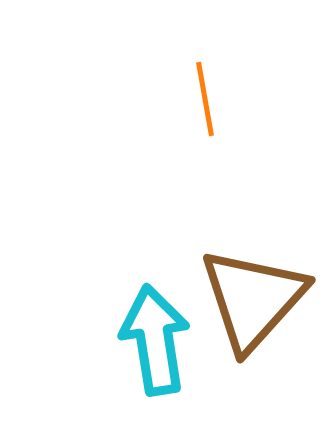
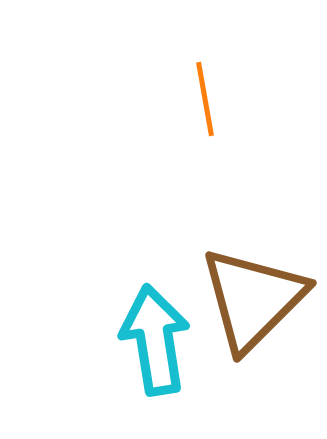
brown triangle: rotated 3 degrees clockwise
